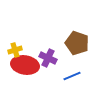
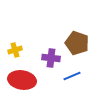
purple cross: moved 3 px right; rotated 18 degrees counterclockwise
red ellipse: moved 3 px left, 15 px down
